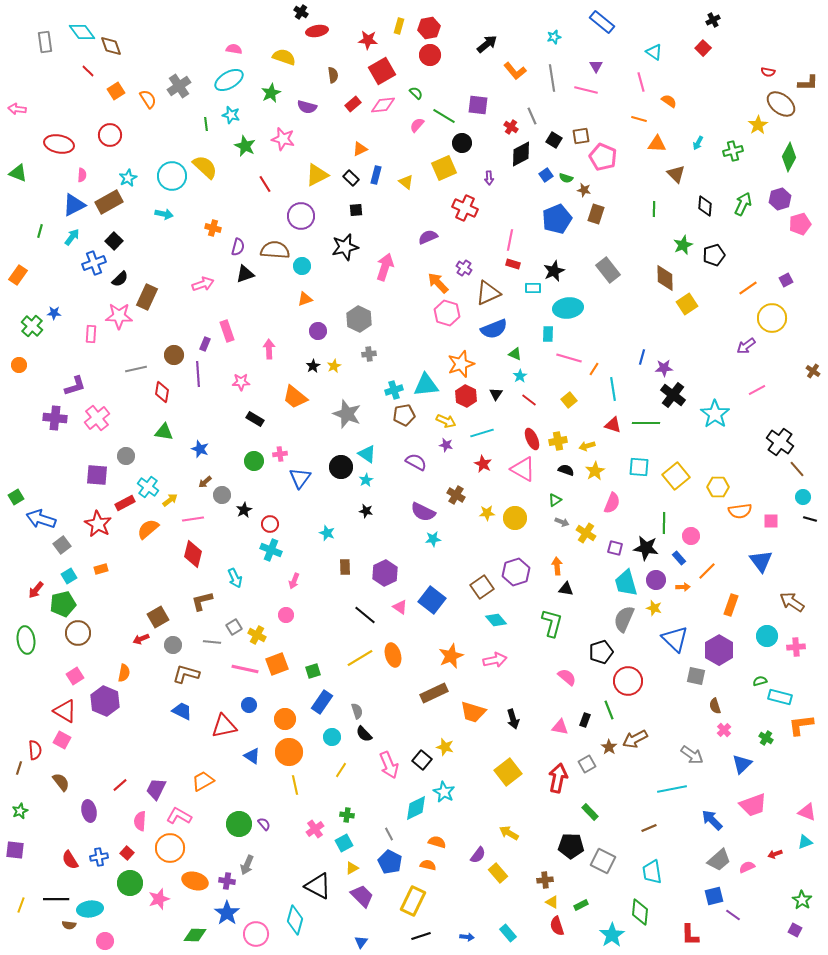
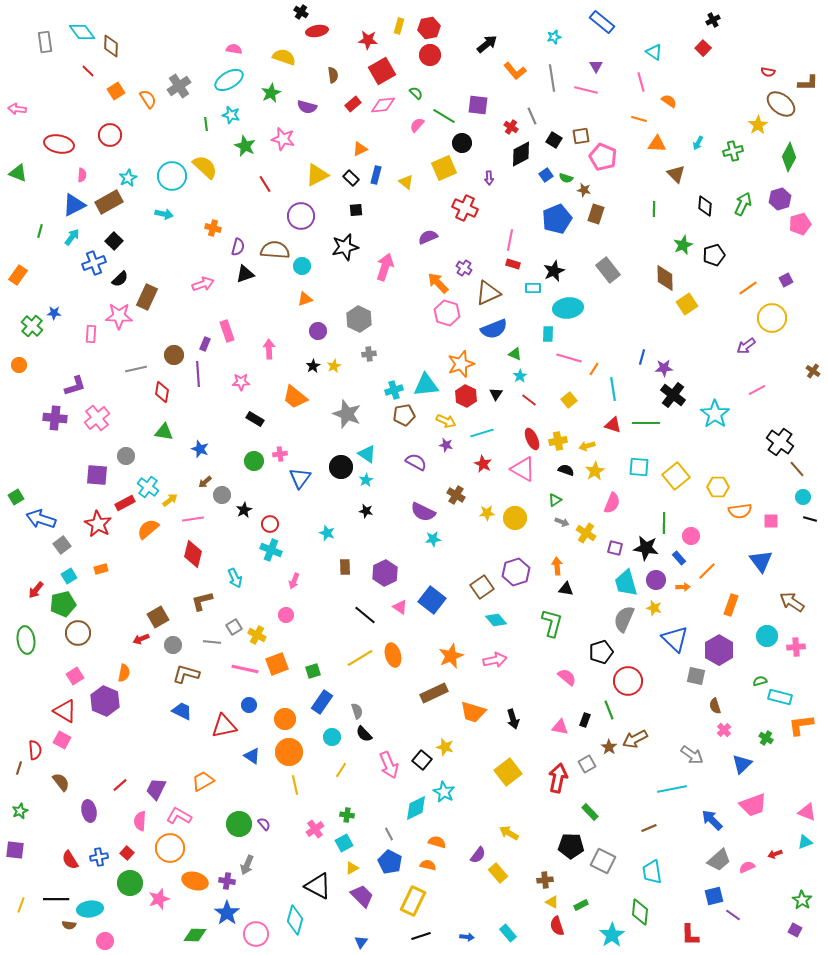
brown diamond at (111, 46): rotated 20 degrees clockwise
